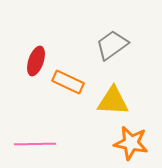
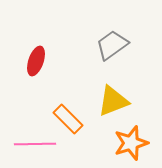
orange rectangle: moved 37 px down; rotated 20 degrees clockwise
yellow triangle: rotated 24 degrees counterclockwise
orange star: rotated 28 degrees counterclockwise
